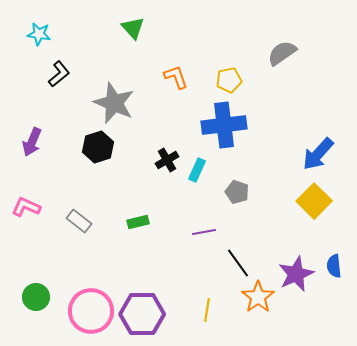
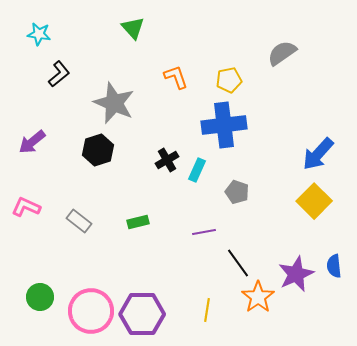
purple arrow: rotated 28 degrees clockwise
black hexagon: moved 3 px down
green circle: moved 4 px right
